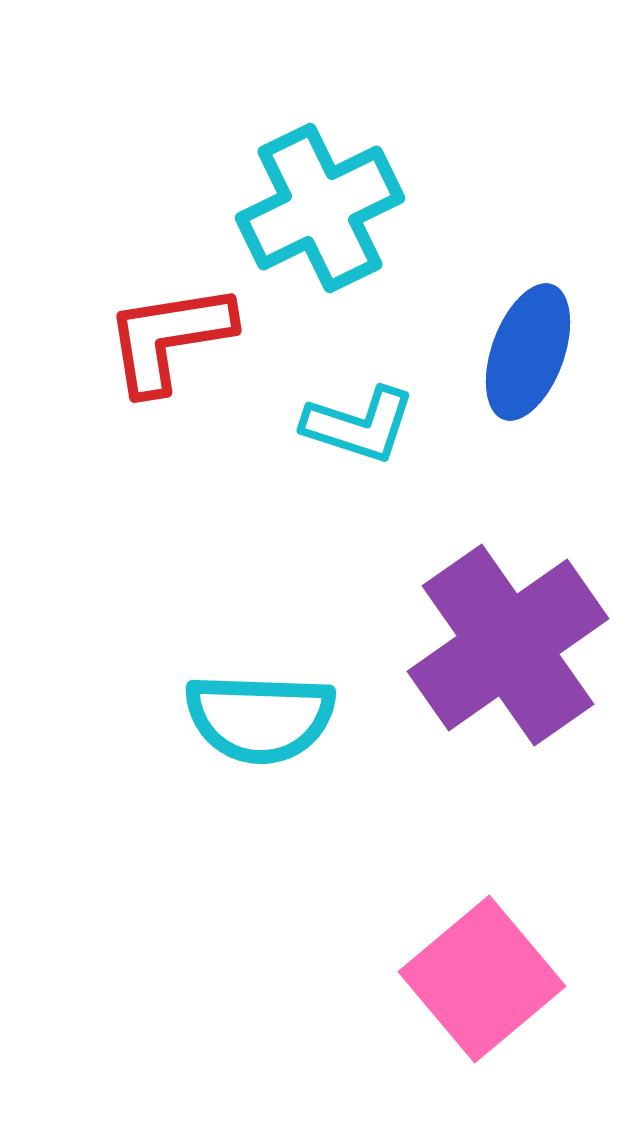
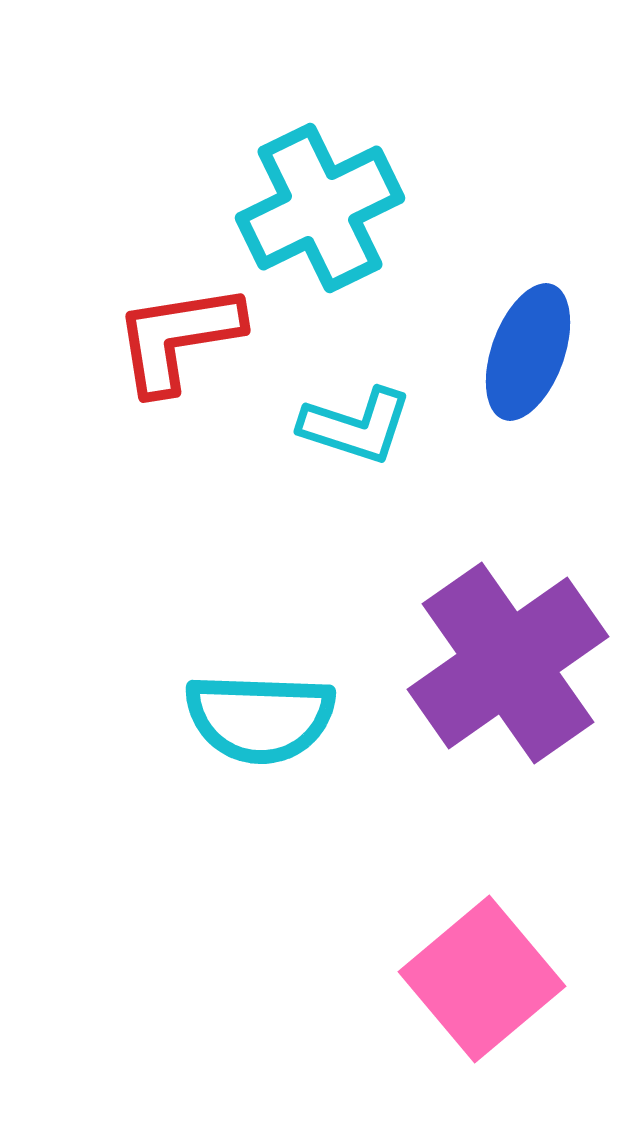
red L-shape: moved 9 px right
cyan L-shape: moved 3 px left, 1 px down
purple cross: moved 18 px down
